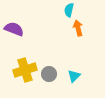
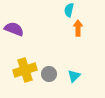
orange arrow: rotated 14 degrees clockwise
